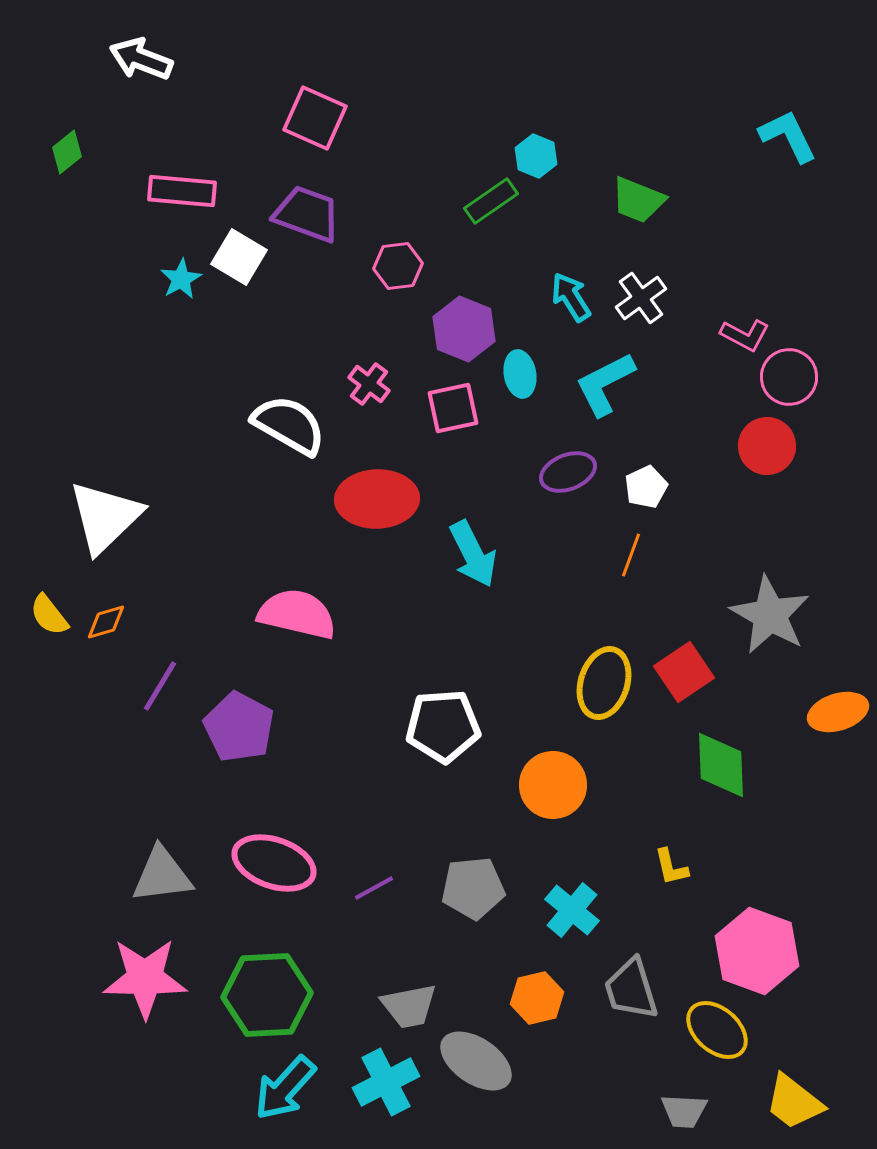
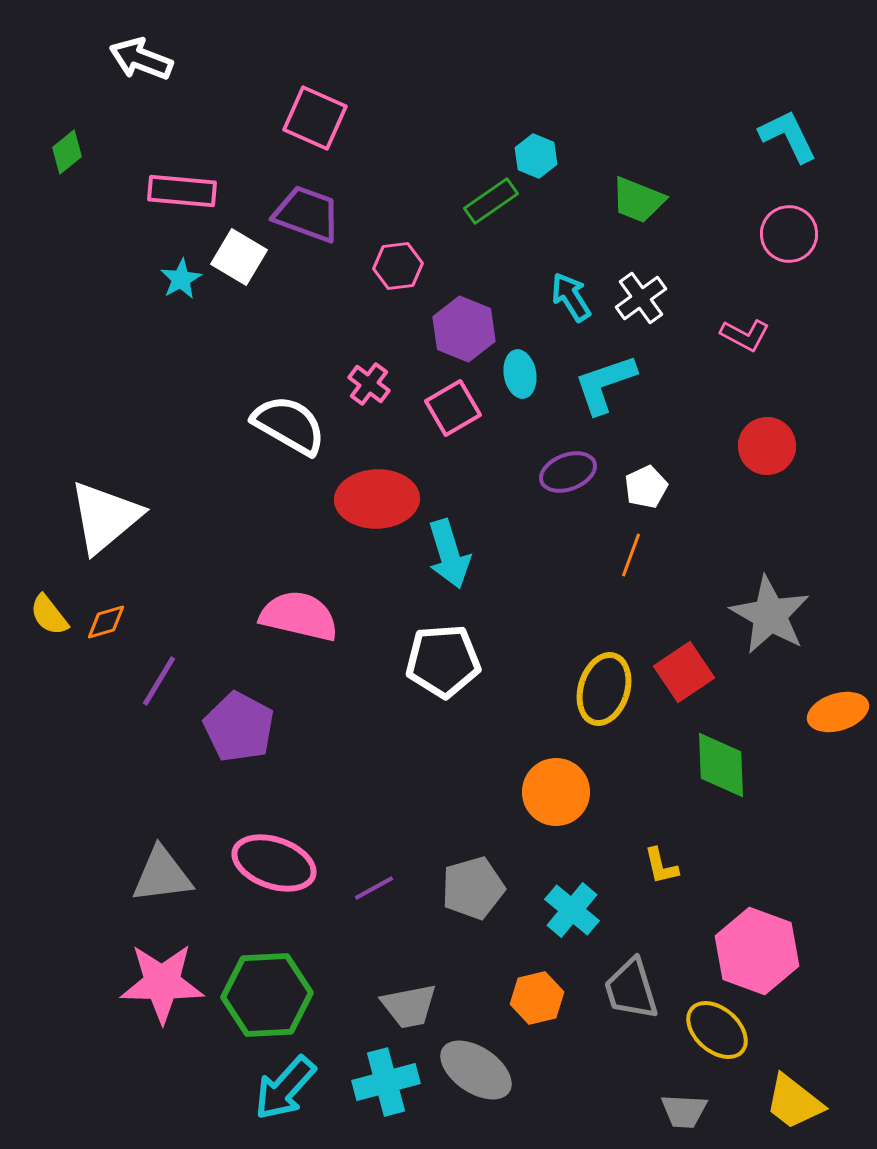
pink circle at (789, 377): moved 143 px up
cyan L-shape at (605, 384): rotated 8 degrees clockwise
pink square at (453, 408): rotated 18 degrees counterclockwise
white triangle at (105, 517): rotated 4 degrees clockwise
cyan arrow at (473, 554): moved 24 px left; rotated 10 degrees clockwise
pink semicircle at (297, 614): moved 2 px right, 2 px down
yellow ellipse at (604, 683): moved 6 px down
purple line at (160, 686): moved 1 px left, 5 px up
white pentagon at (443, 726): moved 65 px up
orange circle at (553, 785): moved 3 px right, 7 px down
yellow L-shape at (671, 867): moved 10 px left, 1 px up
gray pentagon at (473, 888): rotated 10 degrees counterclockwise
pink star at (145, 978): moved 17 px right, 5 px down
gray ellipse at (476, 1061): moved 9 px down
cyan cross at (386, 1082): rotated 12 degrees clockwise
